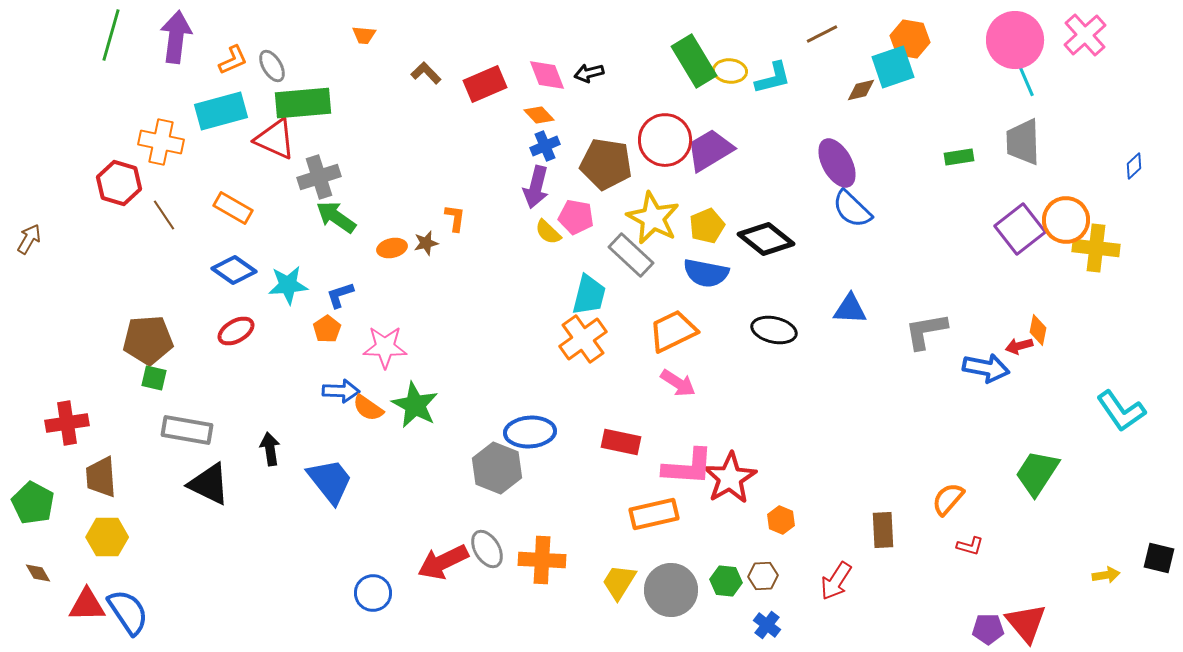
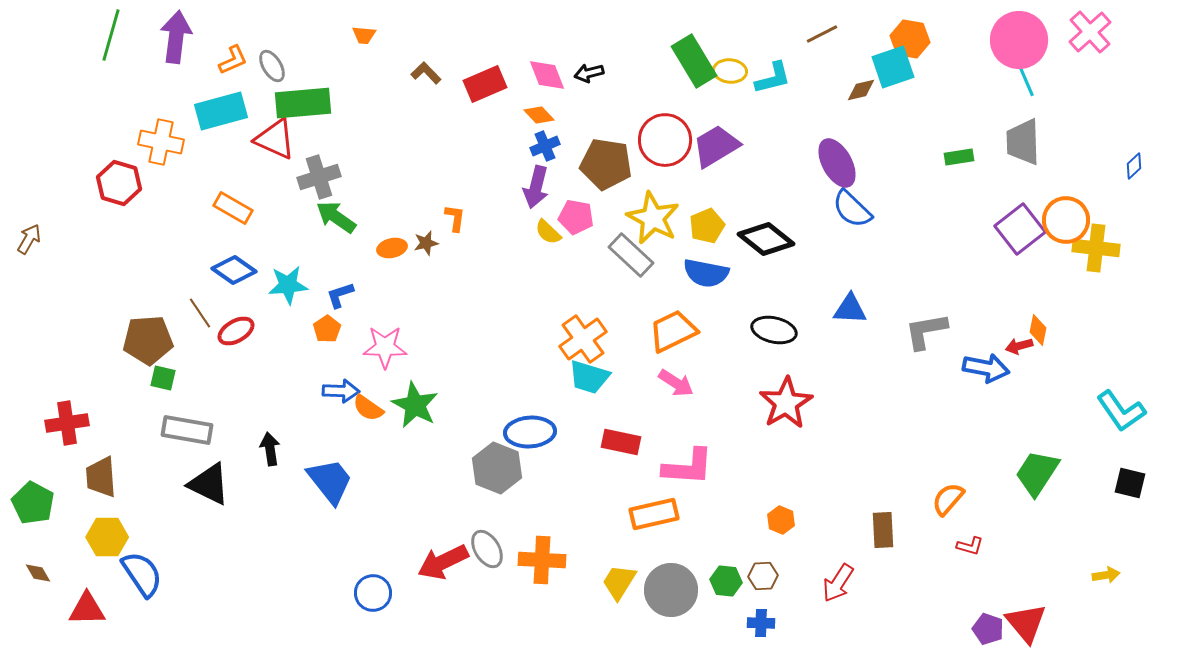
pink cross at (1085, 35): moved 5 px right, 3 px up
pink circle at (1015, 40): moved 4 px right
purple trapezoid at (710, 150): moved 6 px right, 4 px up
brown line at (164, 215): moved 36 px right, 98 px down
cyan trapezoid at (589, 295): moved 82 px down; rotated 93 degrees clockwise
green square at (154, 378): moved 9 px right
pink arrow at (678, 383): moved 2 px left
red star at (730, 478): moved 56 px right, 75 px up
black square at (1159, 558): moved 29 px left, 75 px up
red arrow at (836, 581): moved 2 px right, 2 px down
red triangle at (87, 605): moved 4 px down
blue semicircle at (128, 612): moved 14 px right, 38 px up
blue cross at (767, 625): moved 6 px left, 2 px up; rotated 36 degrees counterclockwise
purple pentagon at (988, 629): rotated 20 degrees clockwise
